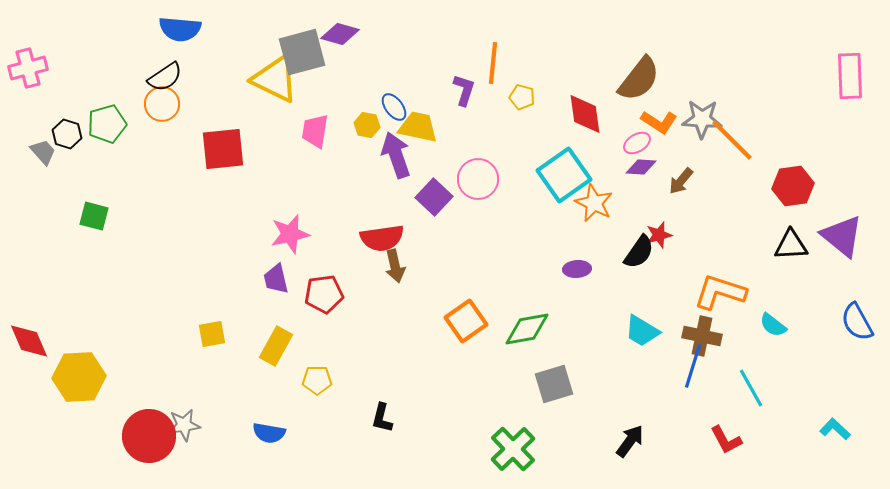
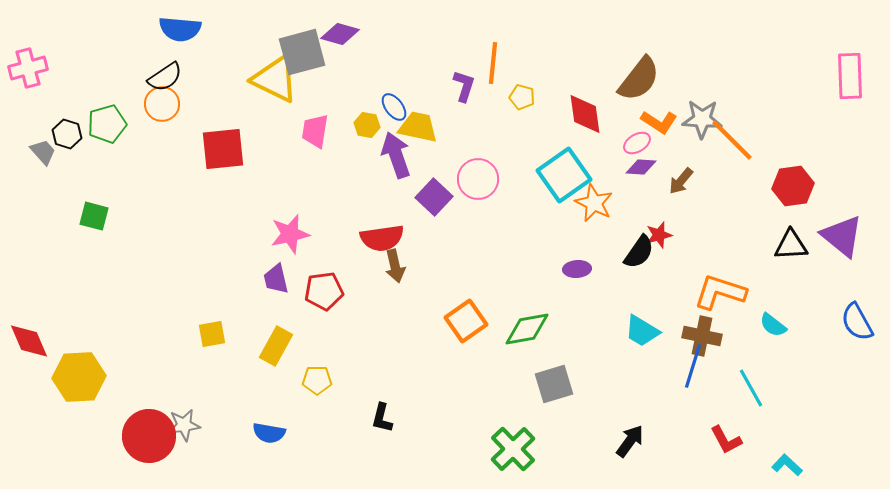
purple L-shape at (464, 90): moved 4 px up
red pentagon at (324, 294): moved 3 px up
cyan L-shape at (835, 429): moved 48 px left, 36 px down
